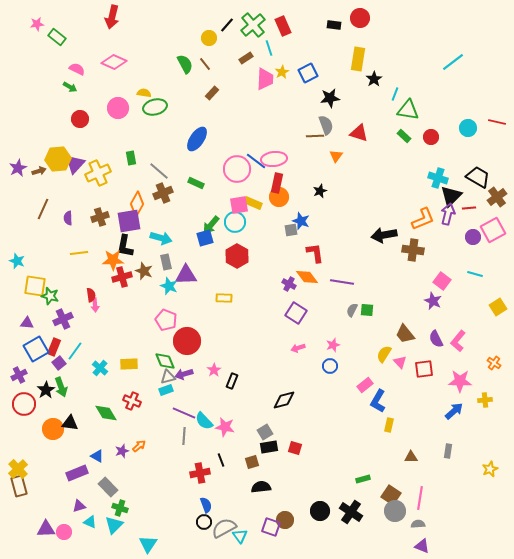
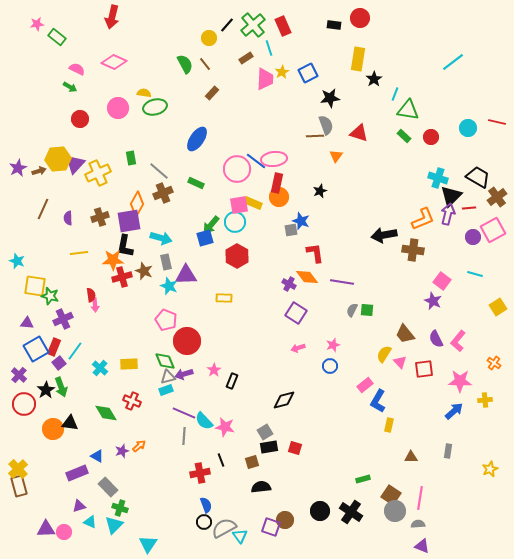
purple cross at (19, 375): rotated 21 degrees counterclockwise
